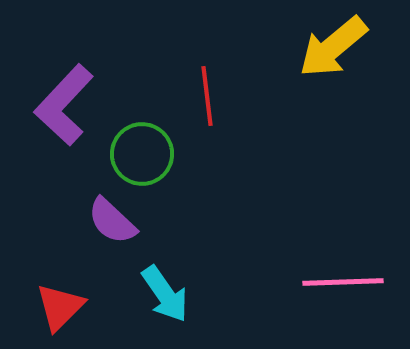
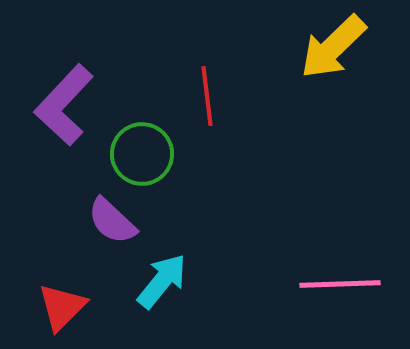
yellow arrow: rotated 4 degrees counterclockwise
pink line: moved 3 px left, 2 px down
cyan arrow: moved 3 px left, 13 px up; rotated 106 degrees counterclockwise
red triangle: moved 2 px right
